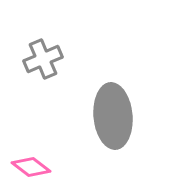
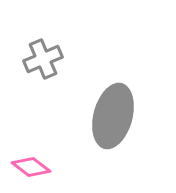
gray ellipse: rotated 20 degrees clockwise
